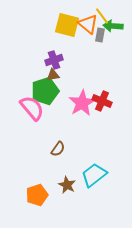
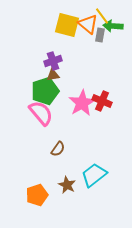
purple cross: moved 1 px left, 1 px down
pink semicircle: moved 9 px right, 5 px down
